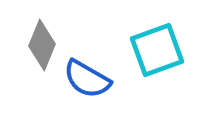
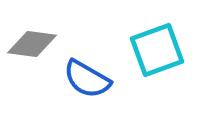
gray diamond: moved 10 px left, 1 px up; rotated 75 degrees clockwise
